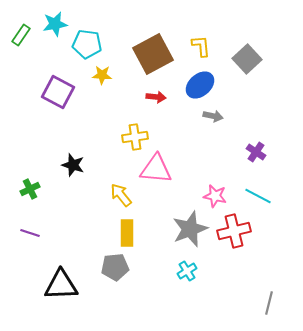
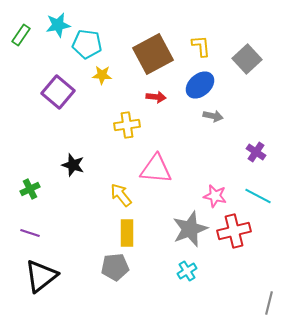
cyan star: moved 3 px right, 1 px down
purple square: rotated 12 degrees clockwise
yellow cross: moved 8 px left, 12 px up
black triangle: moved 20 px left, 9 px up; rotated 36 degrees counterclockwise
